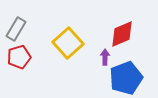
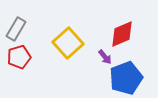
purple arrow: rotated 140 degrees clockwise
